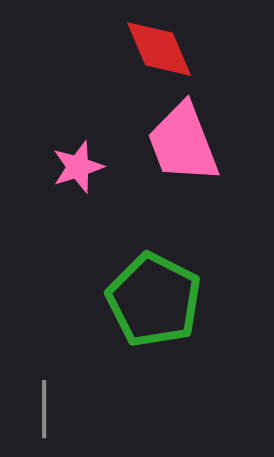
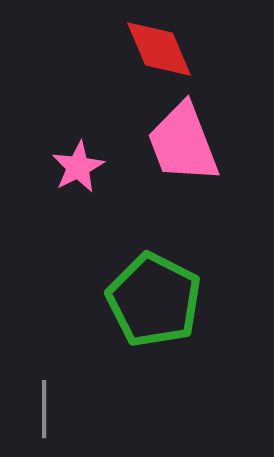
pink star: rotated 10 degrees counterclockwise
